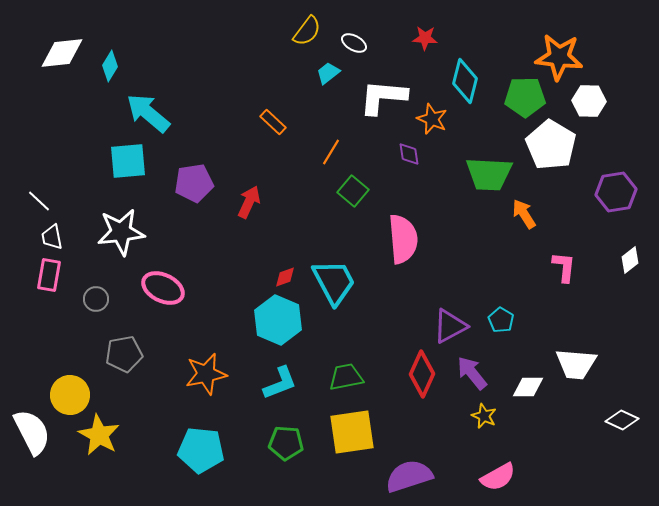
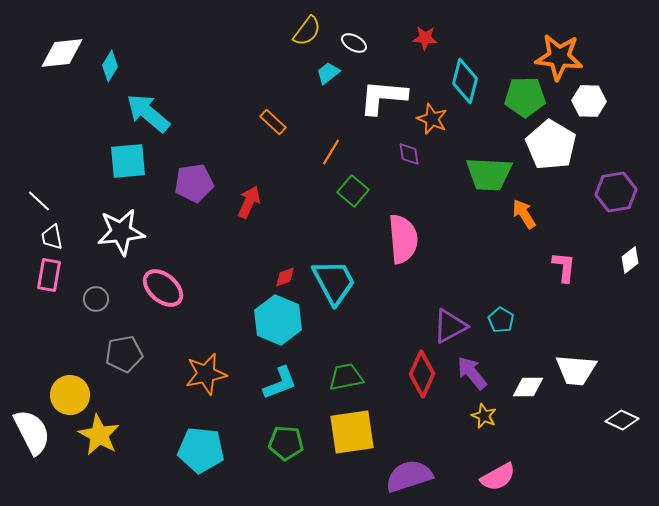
pink ellipse at (163, 288): rotated 15 degrees clockwise
white trapezoid at (576, 364): moved 6 px down
